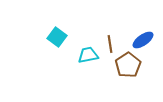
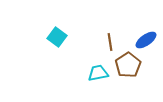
blue ellipse: moved 3 px right
brown line: moved 2 px up
cyan trapezoid: moved 10 px right, 18 px down
